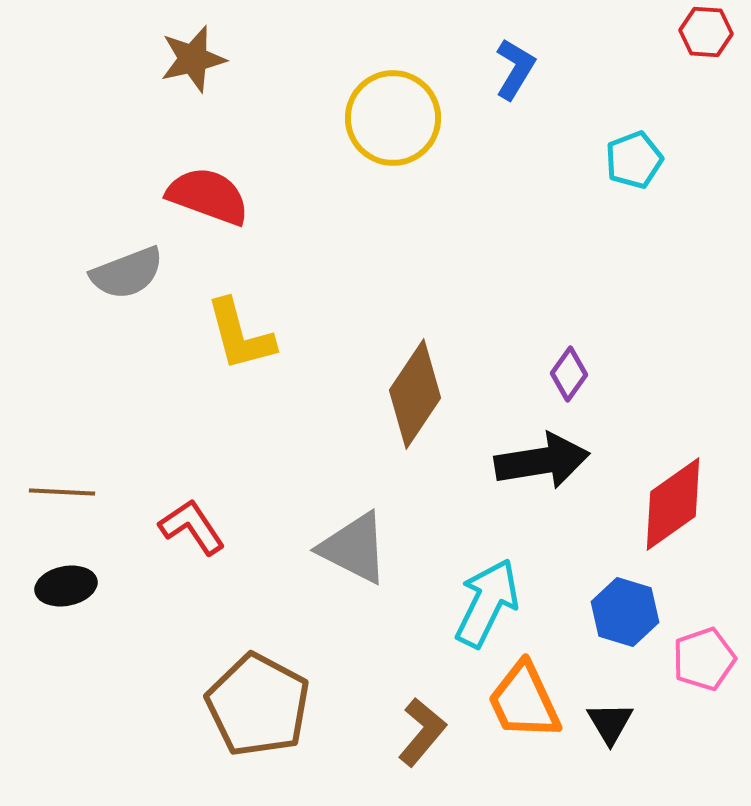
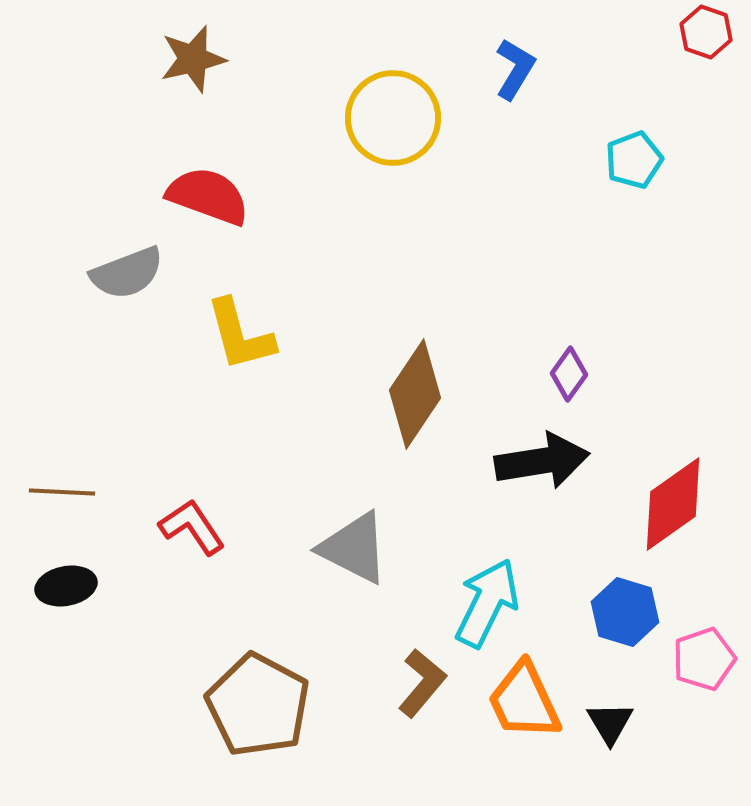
red hexagon: rotated 15 degrees clockwise
brown L-shape: moved 49 px up
